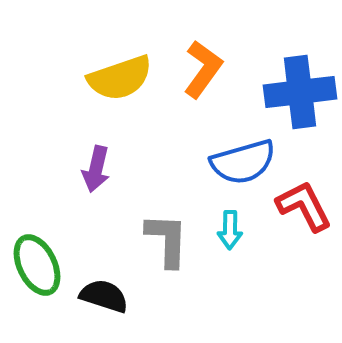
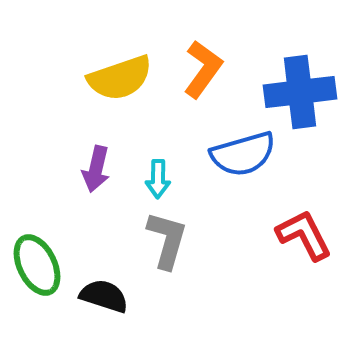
blue semicircle: moved 8 px up
red L-shape: moved 29 px down
cyan arrow: moved 72 px left, 51 px up
gray L-shape: rotated 14 degrees clockwise
